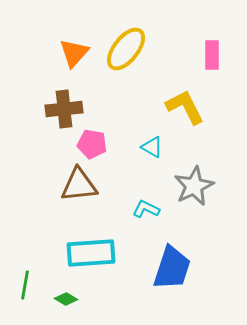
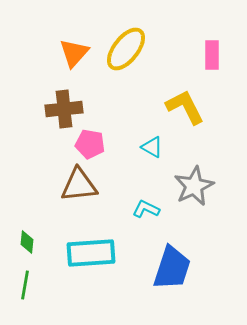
pink pentagon: moved 2 px left
green diamond: moved 39 px left, 57 px up; rotated 65 degrees clockwise
